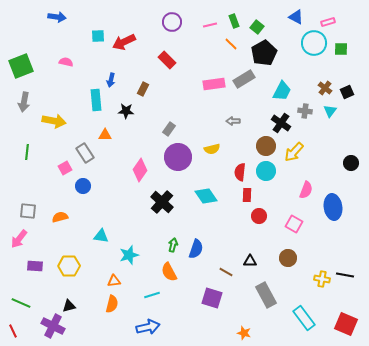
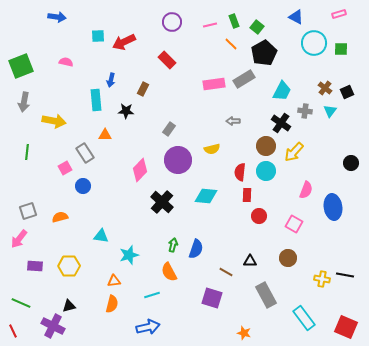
pink rectangle at (328, 22): moved 11 px right, 8 px up
purple circle at (178, 157): moved 3 px down
pink diamond at (140, 170): rotated 10 degrees clockwise
cyan diamond at (206, 196): rotated 50 degrees counterclockwise
gray square at (28, 211): rotated 24 degrees counterclockwise
red square at (346, 324): moved 3 px down
